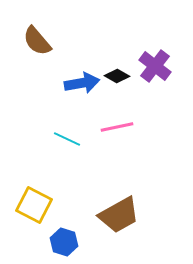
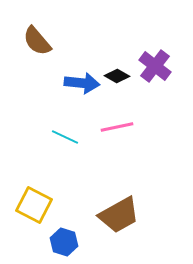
blue arrow: rotated 16 degrees clockwise
cyan line: moved 2 px left, 2 px up
